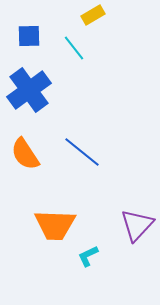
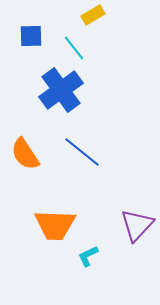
blue square: moved 2 px right
blue cross: moved 32 px right
